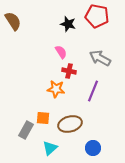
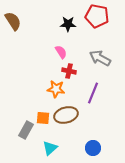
black star: rotated 14 degrees counterclockwise
purple line: moved 2 px down
brown ellipse: moved 4 px left, 9 px up
